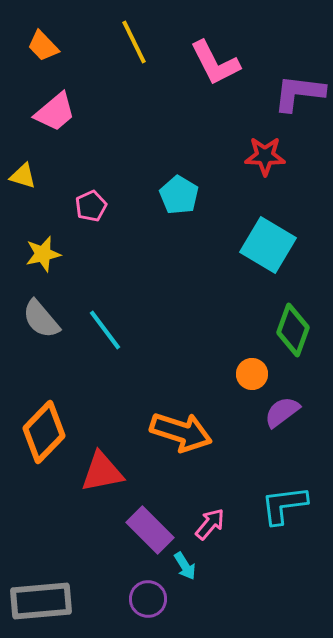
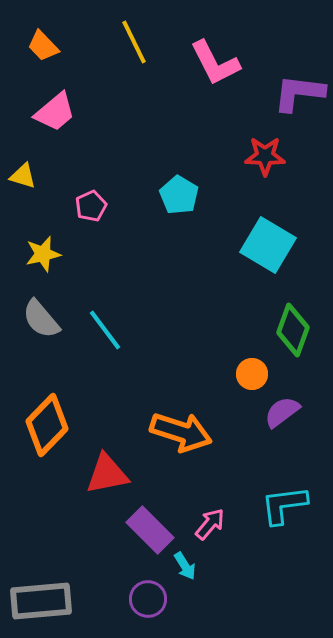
orange diamond: moved 3 px right, 7 px up
red triangle: moved 5 px right, 2 px down
